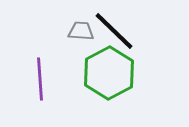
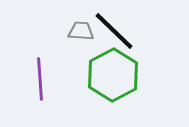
green hexagon: moved 4 px right, 2 px down
